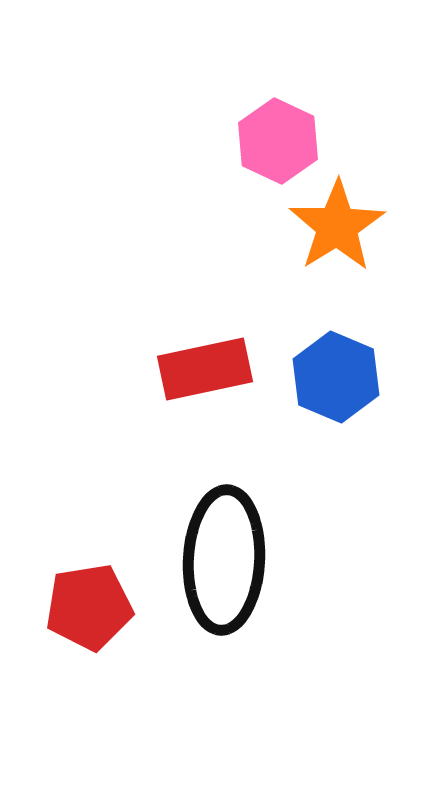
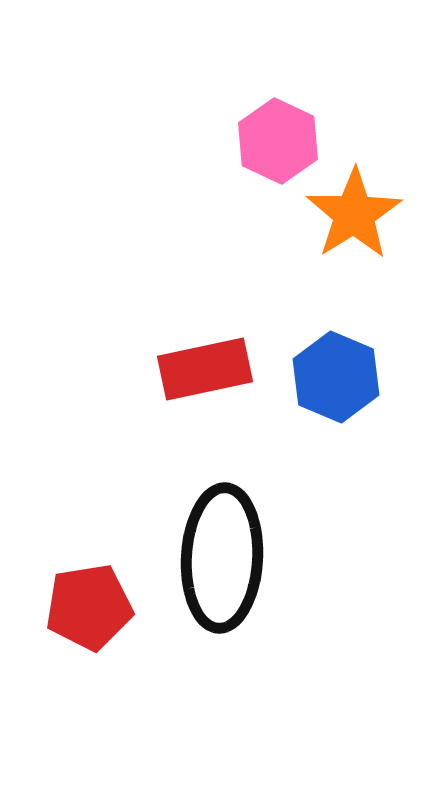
orange star: moved 17 px right, 12 px up
black ellipse: moved 2 px left, 2 px up
